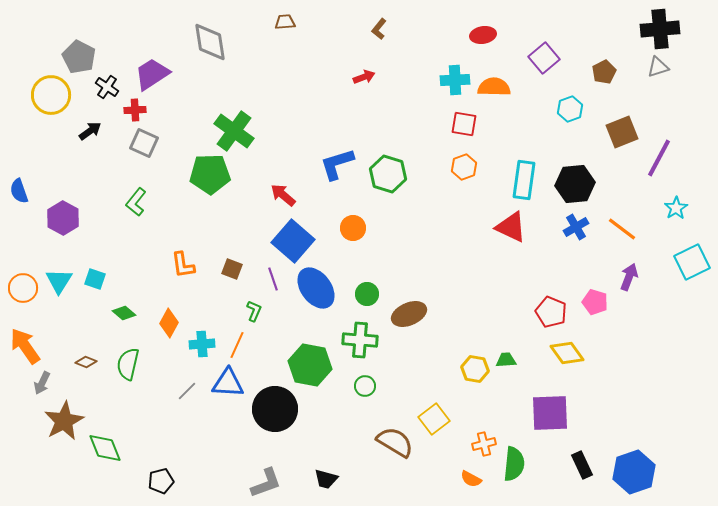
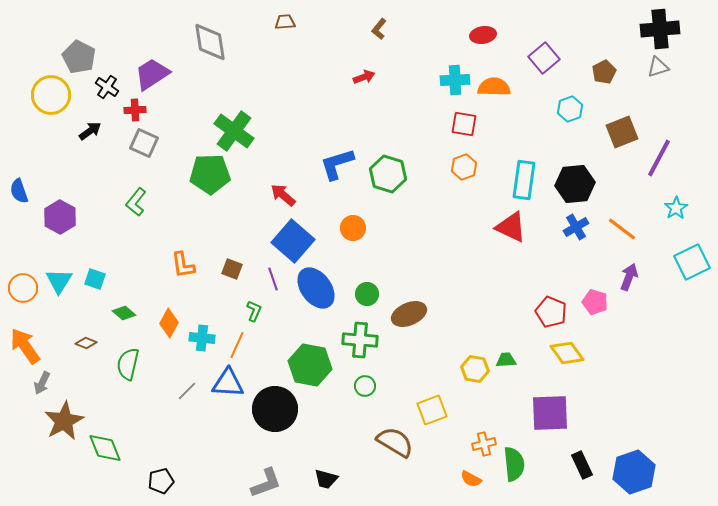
purple hexagon at (63, 218): moved 3 px left, 1 px up
cyan cross at (202, 344): moved 6 px up; rotated 10 degrees clockwise
brown diamond at (86, 362): moved 19 px up
yellow square at (434, 419): moved 2 px left, 9 px up; rotated 16 degrees clockwise
green semicircle at (514, 464): rotated 12 degrees counterclockwise
